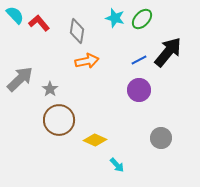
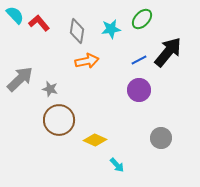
cyan star: moved 4 px left, 11 px down; rotated 24 degrees counterclockwise
gray star: rotated 21 degrees counterclockwise
